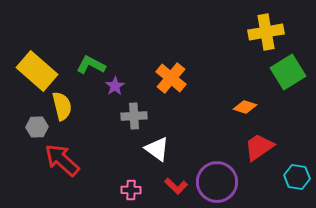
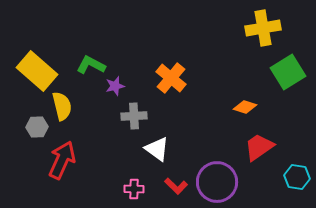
yellow cross: moved 3 px left, 4 px up
purple star: rotated 18 degrees clockwise
red arrow: rotated 72 degrees clockwise
pink cross: moved 3 px right, 1 px up
